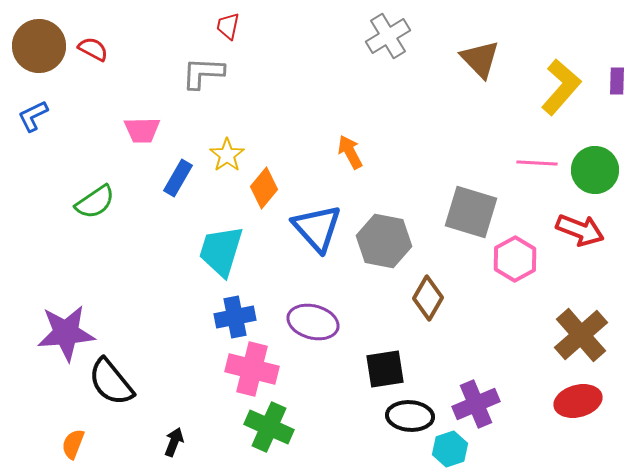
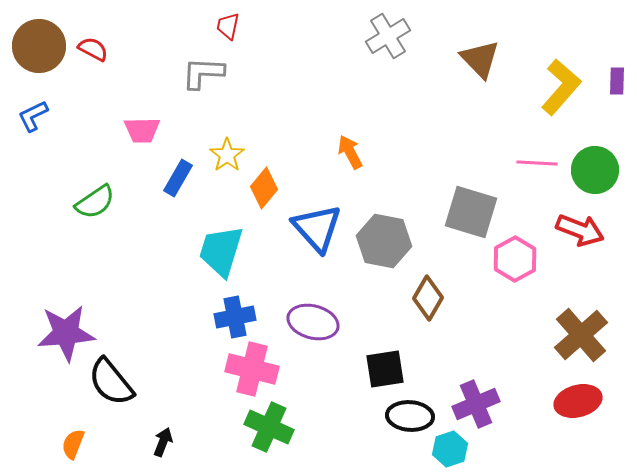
black arrow: moved 11 px left
